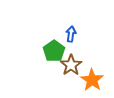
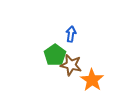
green pentagon: moved 1 px right, 4 px down
brown star: rotated 25 degrees counterclockwise
